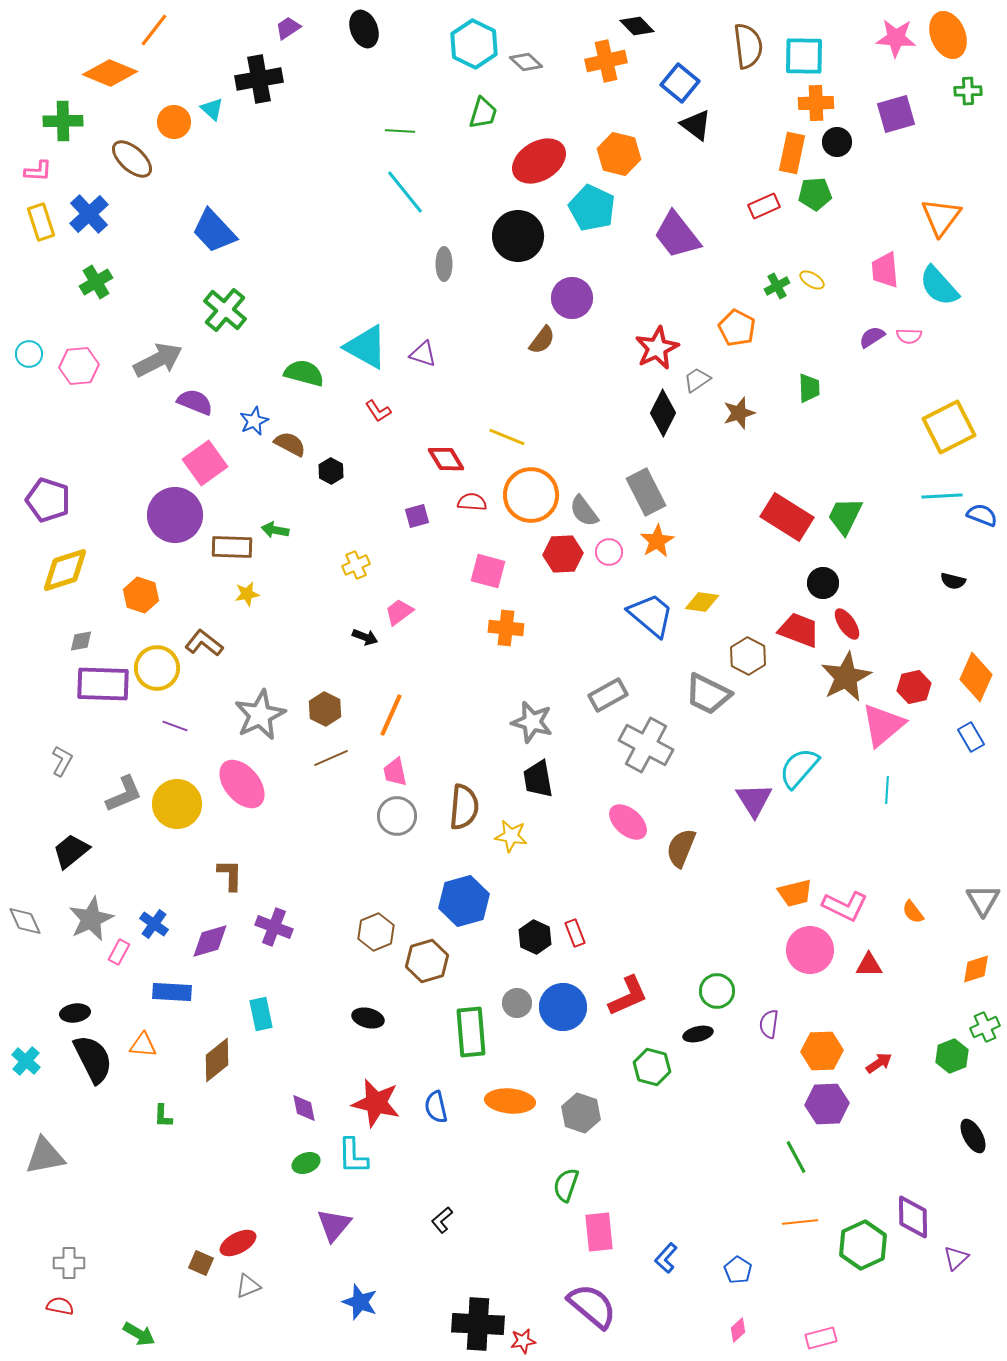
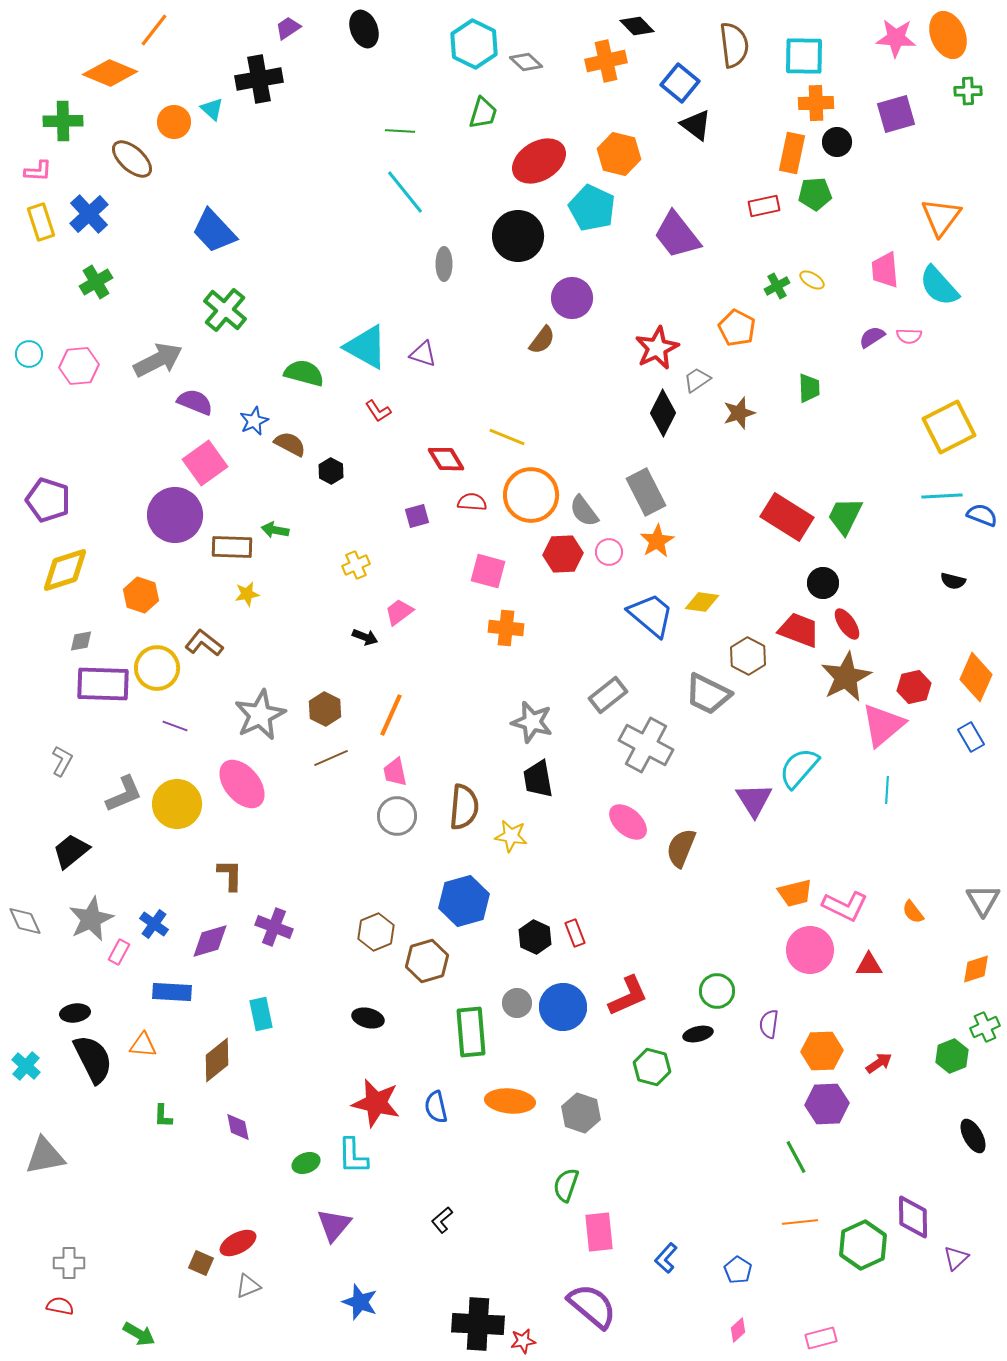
brown semicircle at (748, 46): moved 14 px left, 1 px up
red rectangle at (764, 206): rotated 12 degrees clockwise
gray rectangle at (608, 695): rotated 9 degrees counterclockwise
cyan cross at (26, 1061): moved 5 px down
purple diamond at (304, 1108): moved 66 px left, 19 px down
